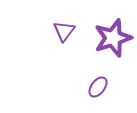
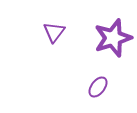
purple triangle: moved 10 px left, 1 px down
